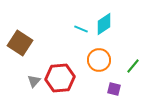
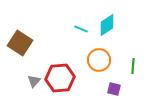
cyan diamond: moved 3 px right, 1 px down
green line: rotated 35 degrees counterclockwise
